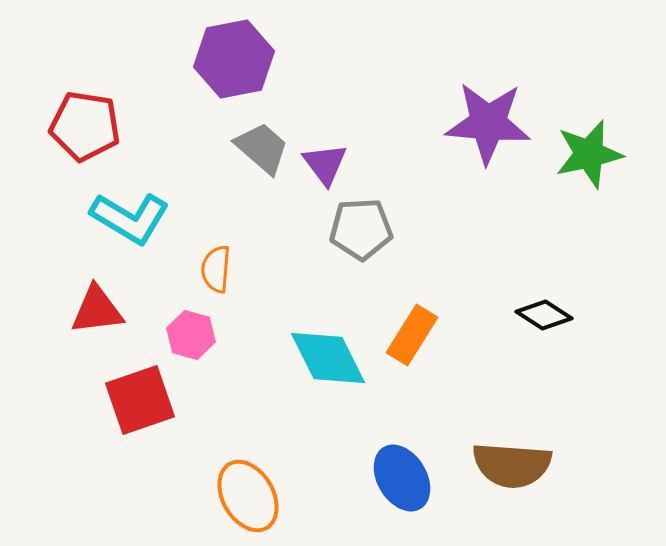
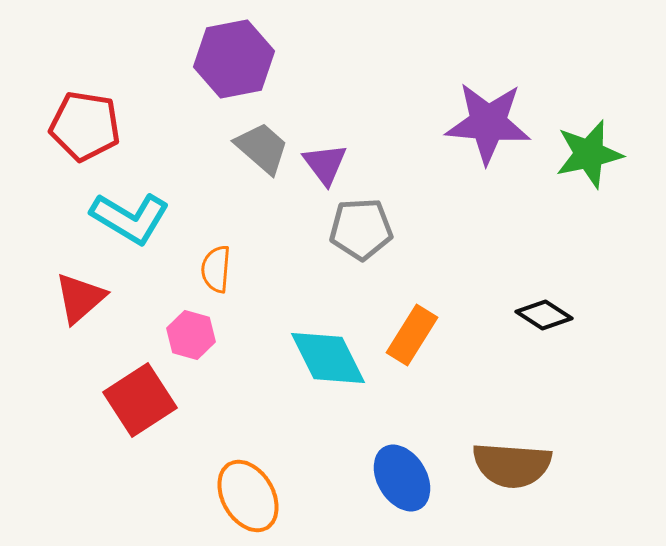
red triangle: moved 17 px left, 12 px up; rotated 34 degrees counterclockwise
red square: rotated 14 degrees counterclockwise
